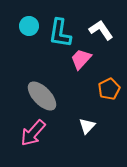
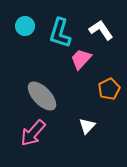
cyan circle: moved 4 px left
cyan L-shape: rotated 8 degrees clockwise
